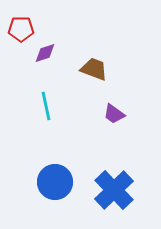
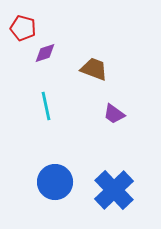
red pentagon: moved 2 px right, 1 px up; rotated 15 degrees clockwise
